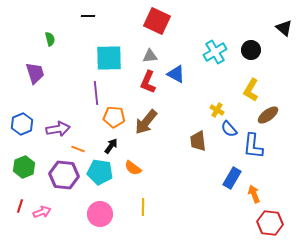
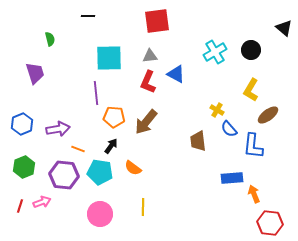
red square: rotated 32 degrees counterclockwise
blue rectangle: rotated 55 degrees clockwise
pink arrow: moved 10 px up
